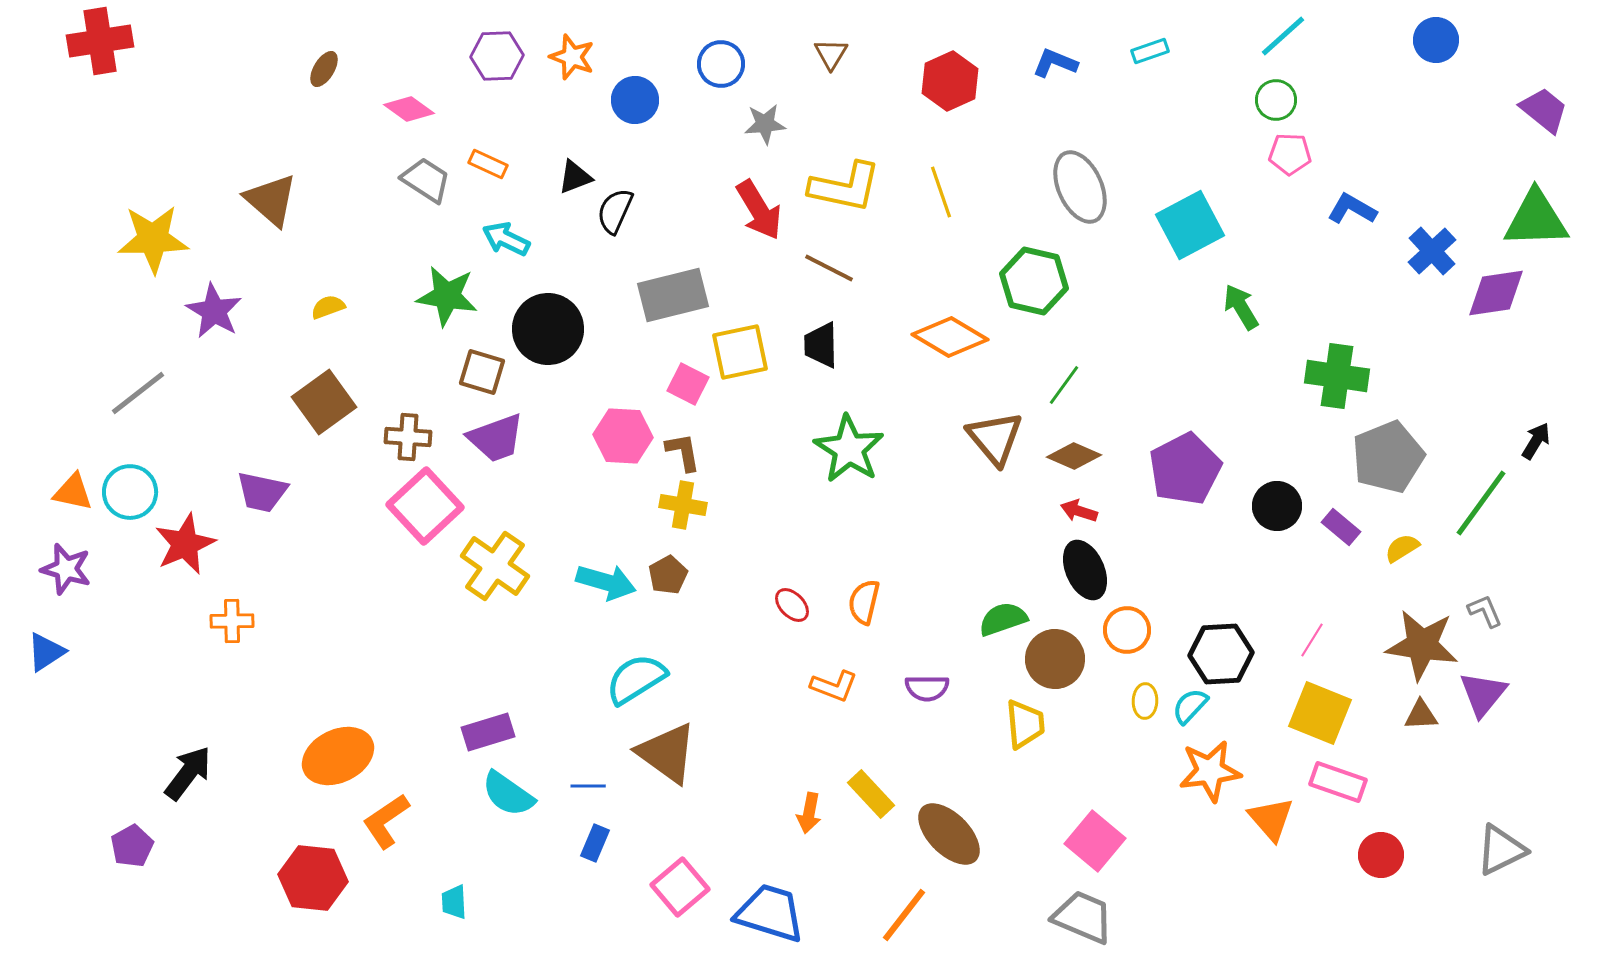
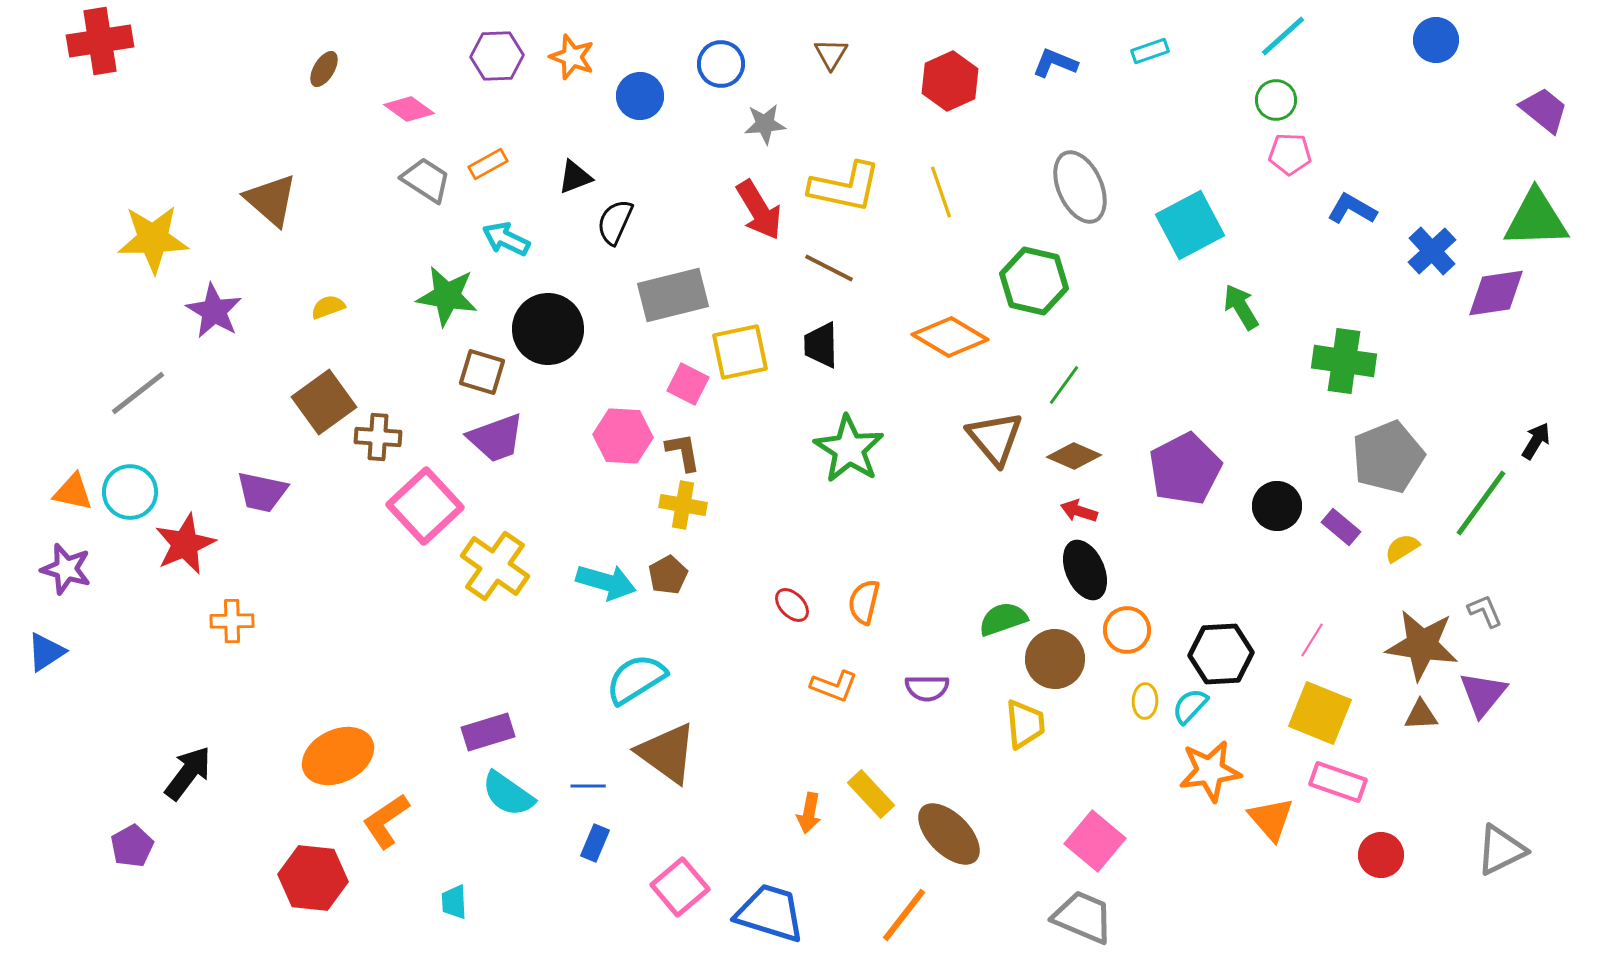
blue circle at (635, 100): moved 5 px right, 4 px up
orange rectangle at (488, 164): rotated 54 degrees counterclockwise
black semicircle at (615, 211): moved 11 px down
green cross at (1337, 376): moved 7 px right, 15 px up
brown cross at (408, 437): moved 30 px left
